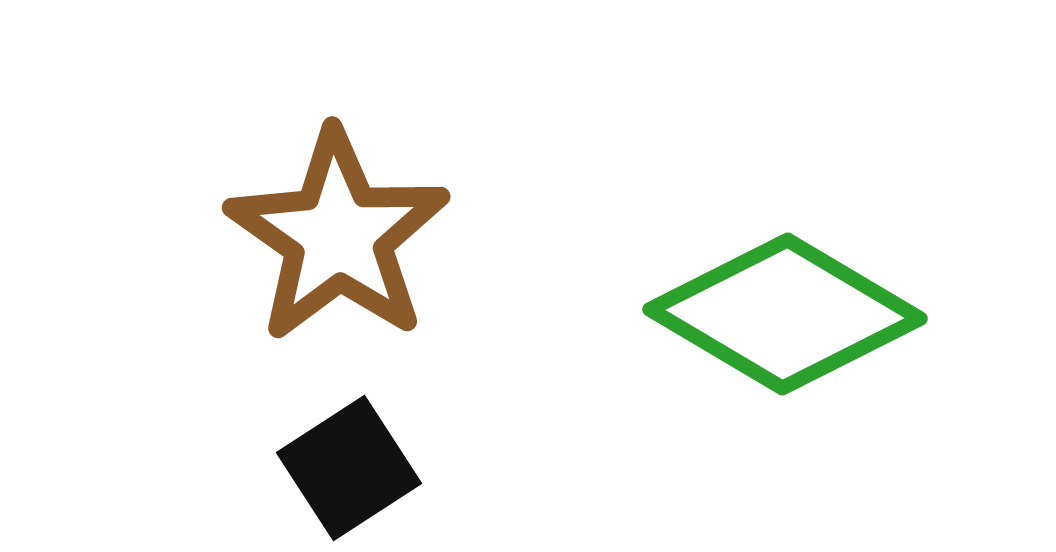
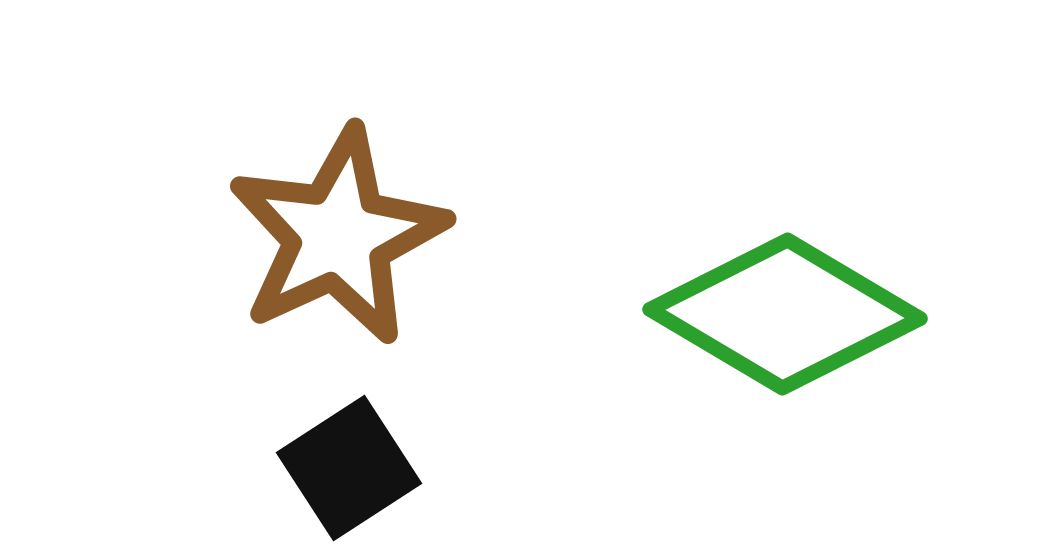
brown star: rotated 12 degrees clockwise
